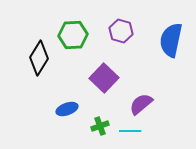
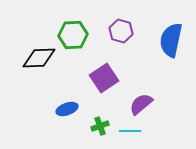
black diamond: rotated 56 degrees clockwise
purple square: rotated 12 degrees clockwise
